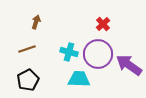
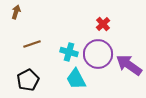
brown arrow: moved 20 px left, 10 px up
brown line: moved 5 px right, 5 px up
cyan trapezoid: moved 3 px left; rotated 120 degrees counterclockwise
